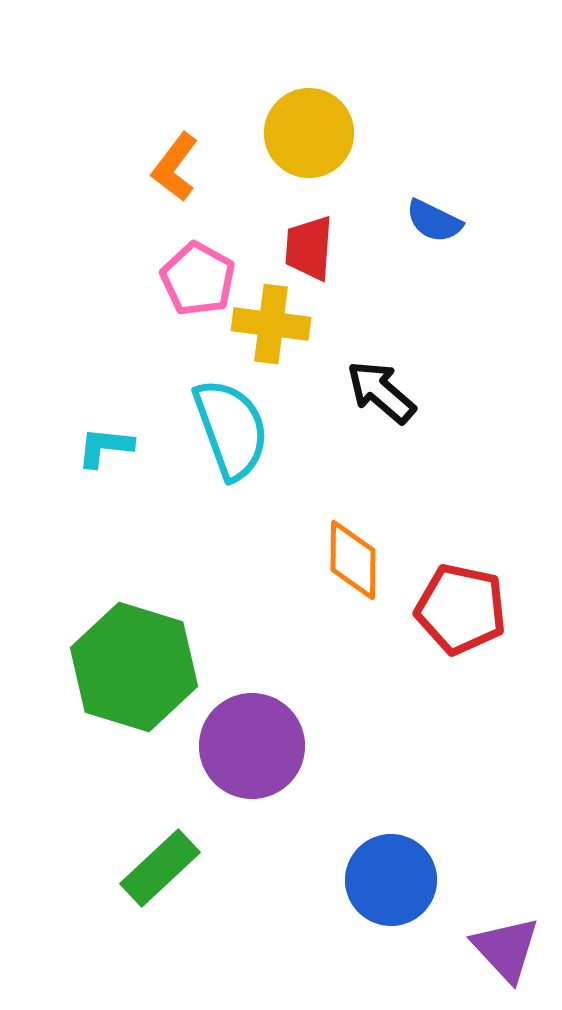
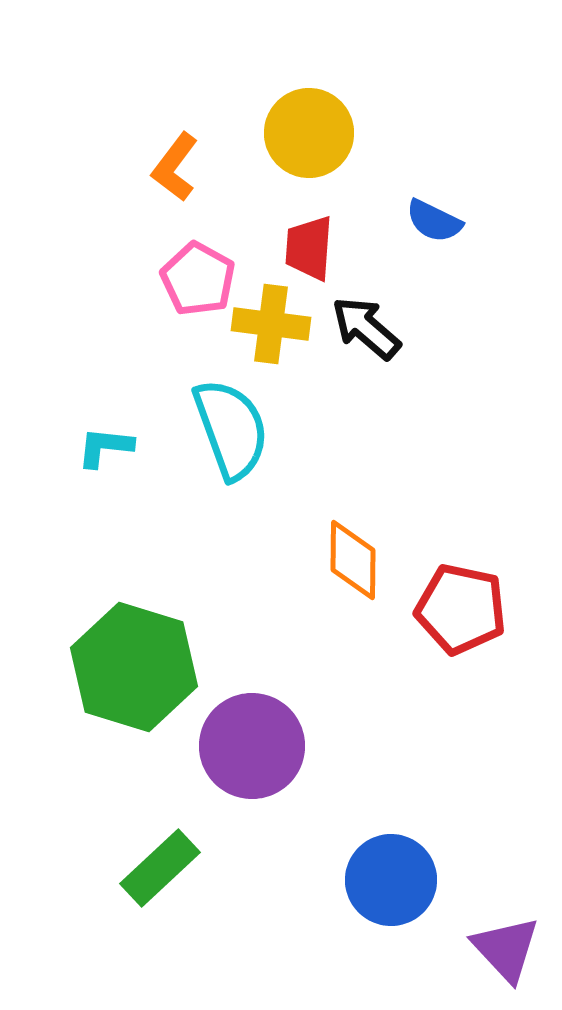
black arrow: moved 15 px left, 64 px up
